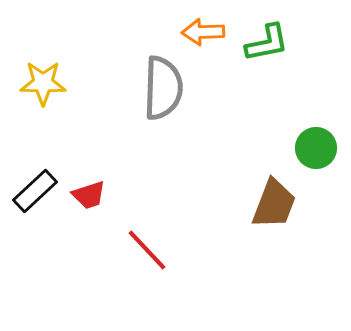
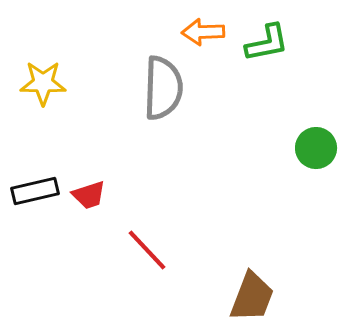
black rectangle: rotated 30 degrees clockwise
brown trapezoid: moved 22 px left, 93 px down
